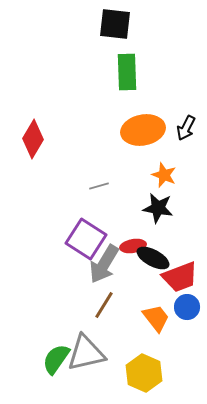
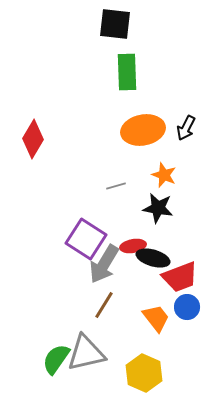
gray line: moved 17 px right
black ellipse: rotated 12 degrees counterclockwise
